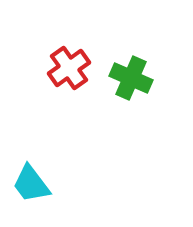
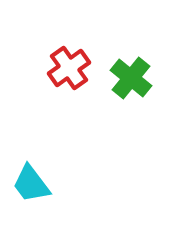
green cross: rotated 15 degrees clockwise
